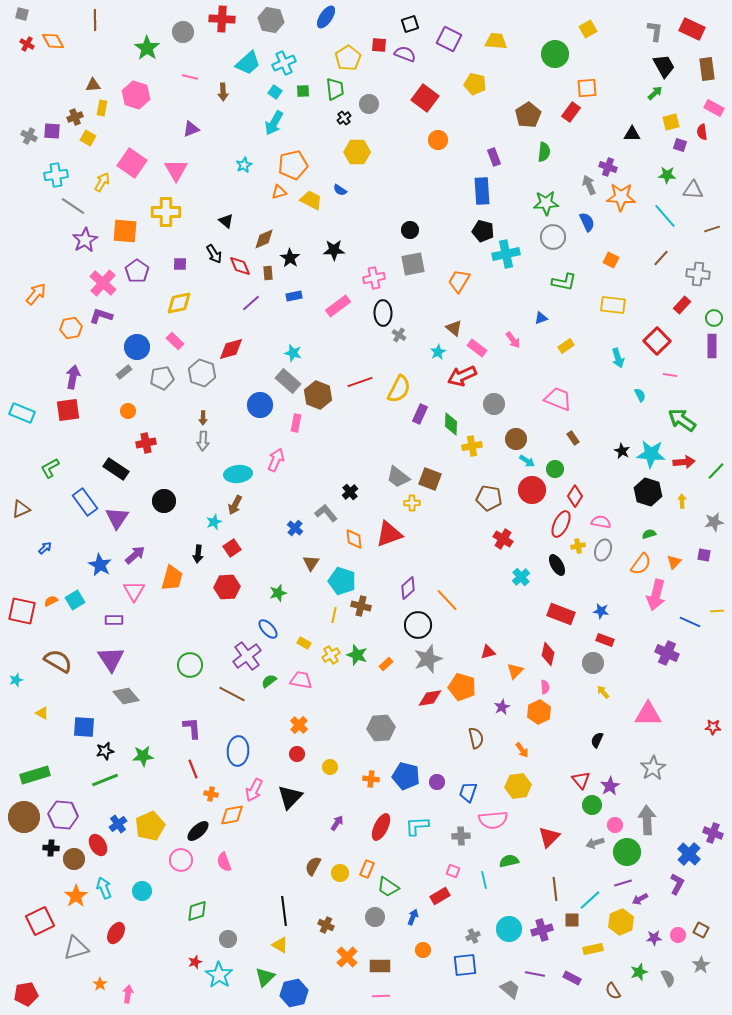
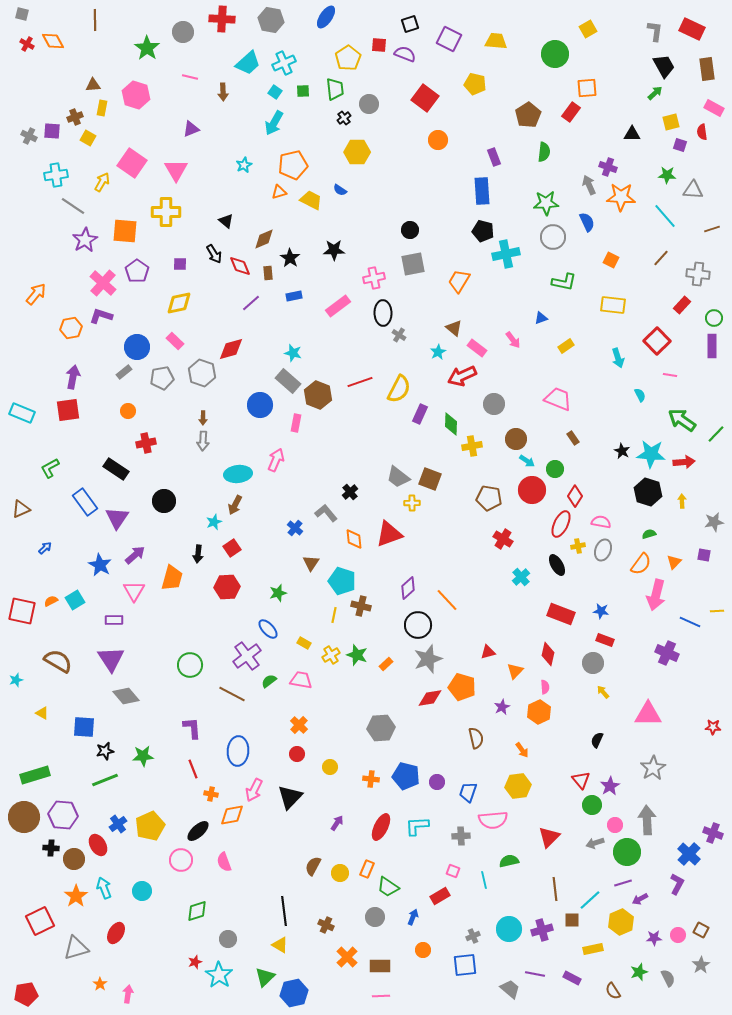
green line at (716, 471): moved 37 px up
